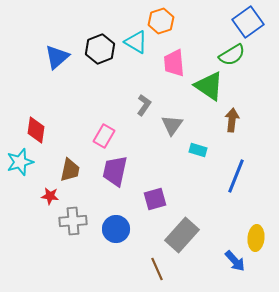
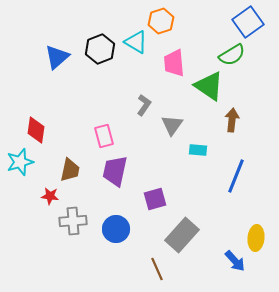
pink rectangle: rotated 45 degrees counterclockwise
cyan rectangle: rotated 12 degrees counterclockwise
